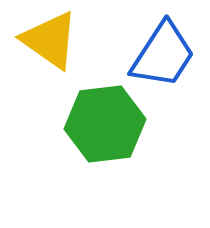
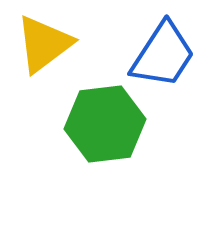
yellow triangle: moved 6 px left, 4 px down; rotated 48 degrees clockwise
